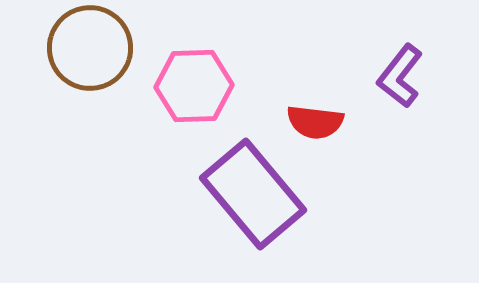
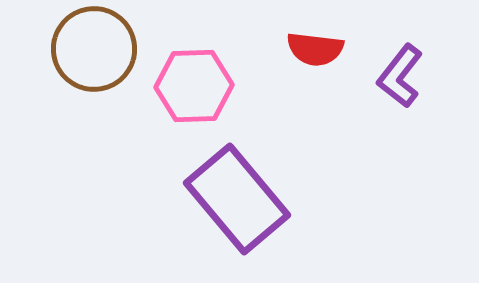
brown circle: moved 4 px right, 1 px down
red semicircle: moved 73 px up
purple rectangle: moved 16 px left, 5 px down
